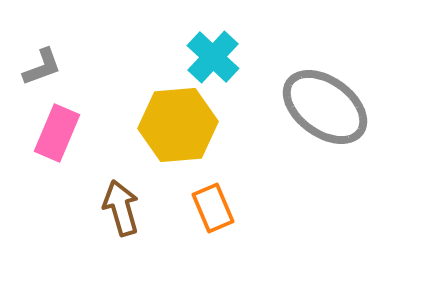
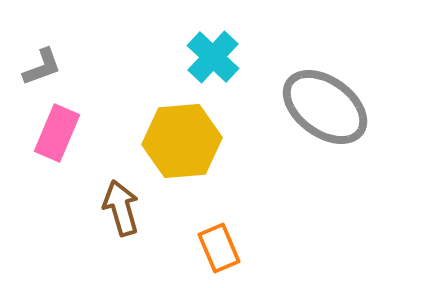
yellow hexagon: moved 4 px right, 16 px down
orange rectangle: moved 6 px right, 40 px down
